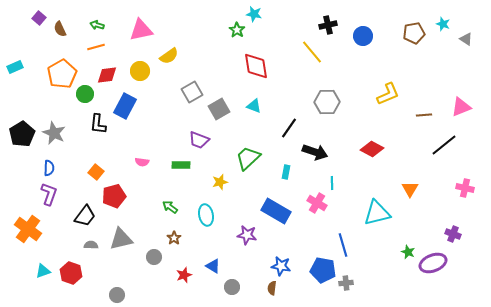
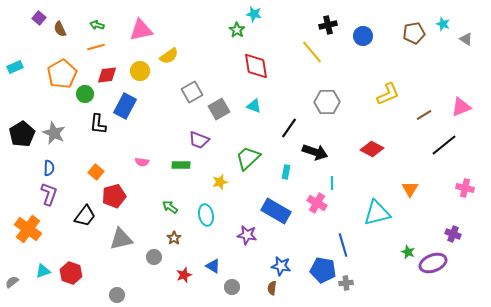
brown line at (424, 115): rotated 28 degrees counterclockwise
gray semicircle at (91, 245): moved 79 px left, 37 px down; rotated 40 degrees counterclockwise
